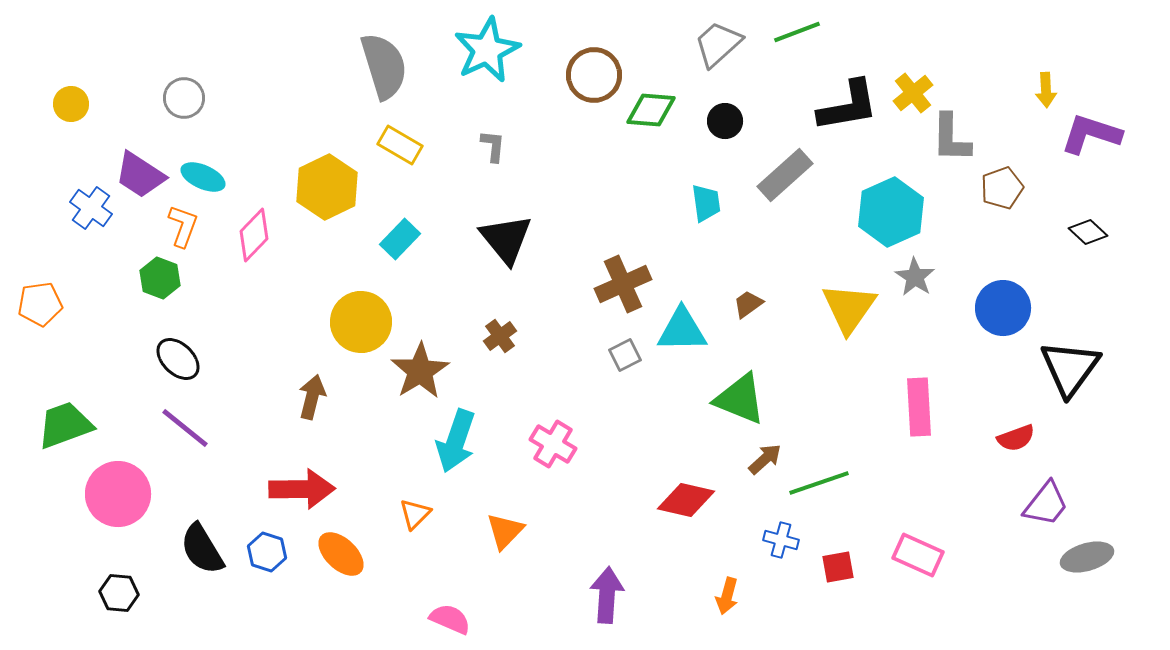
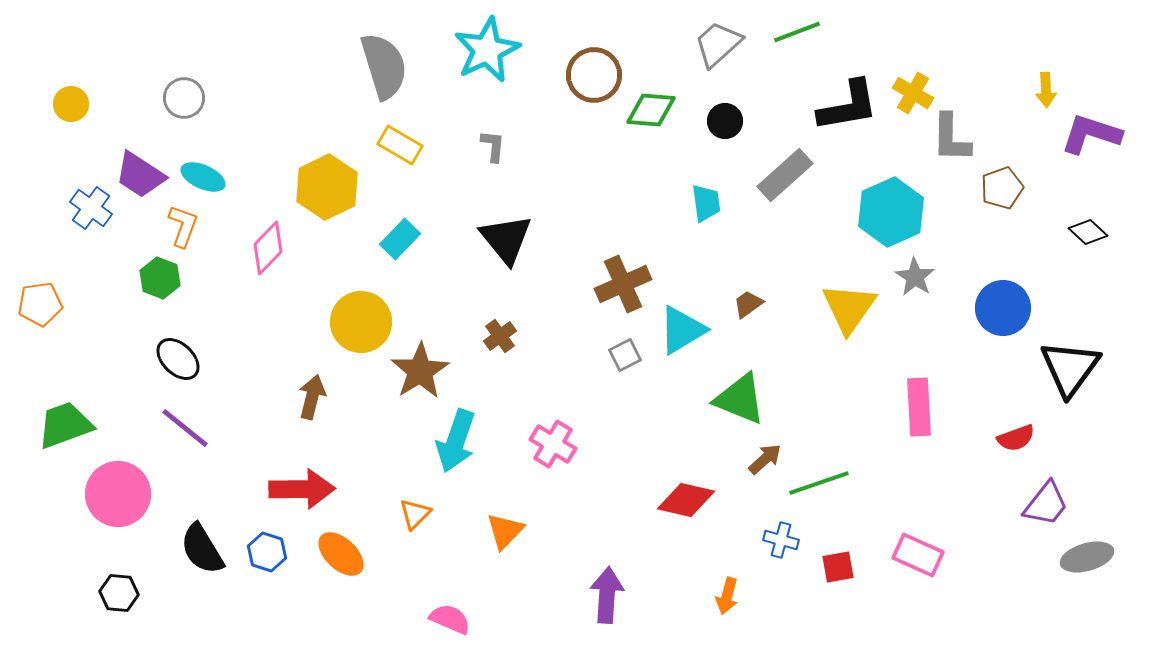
yellow cross at (913, 93): rotated 21 degrees counterclockwise
pink diamond at (254, 235): moved 14 px right, 13 px down
cyan triangle at (682, 330): rotated 30 degrees counterclockwise
